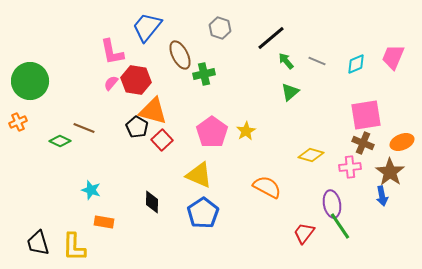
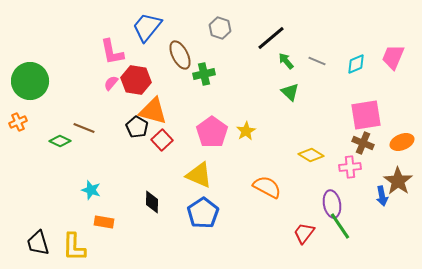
green triangle: rotated 36 degrees counterclockwise
yellow diamond: rotated 15 degrees clockwise
brown star: moved 8 px right, 9 px down
